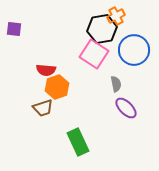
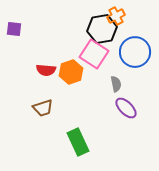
blue circle: moved 1 px right, 2 px down
orange hexagon: moved 14 px right, 15 px up
